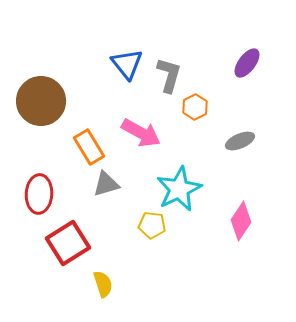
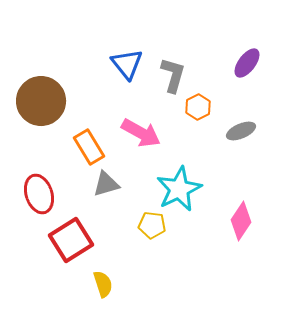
gray L-shape: moved 4 px right
orange hexagon: moved 3 px right
gray ellipse: moved 1 px right, 10 px up
red ellipse: rotated 21 degrees counterclockwise
red square: moved 3 px right, 3 px up
